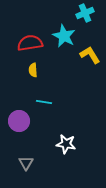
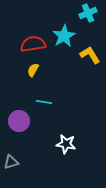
cyan cross: moved 3 px right
cyan star: rotated 15 degrees clockwise
red semicircle: moved 3 px right, 1 px down
yellow semicircle: rotated 32 degrees clockwise
gray triangle: moved 15 px left, 1 px up; rotated 42 degrees clockwise
